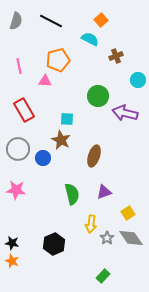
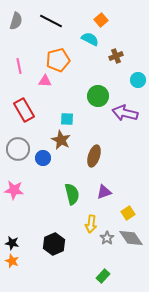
pink star: moved 2 px left
